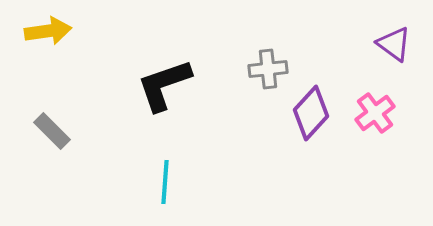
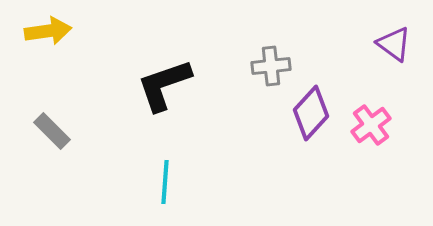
gray cross: moved 3 px right, 3 px up
pink cross: moved 4 px left, 12 px down
